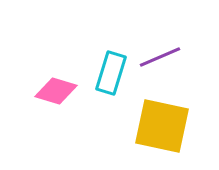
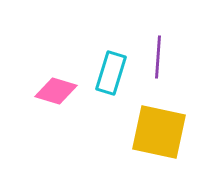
purple line: moved 2 px left; rotated 63 degrees counterclockwise
yellow square: moved 3 px left, 6 px down
